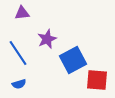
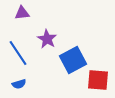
purple star: rotated 18 degrees counterclockwise
red square: moved 1 px right
